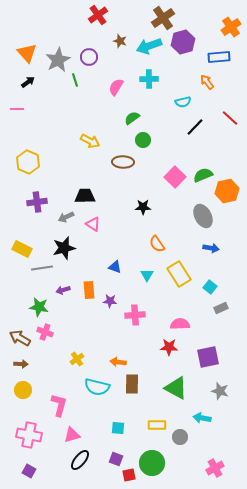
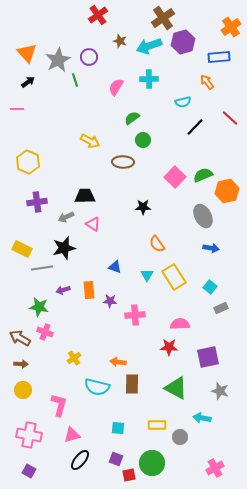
yellow rectangle at (179, 274): moved 5 px left, 3 px down
yellow cross at (77, 359): moved 3 px left, 1 px up
